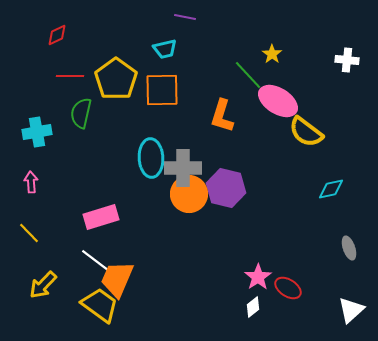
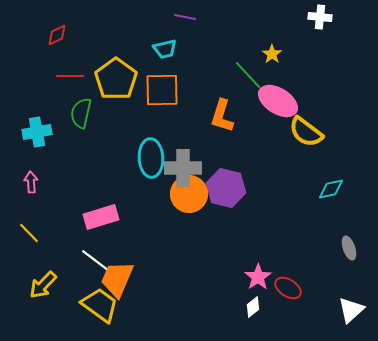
white cross: moved 27 px left, 43 px up
